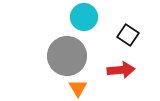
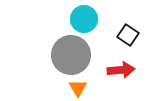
cyan circle: moved 2 px down
gray circle: moved 4 px right, 1 px up
